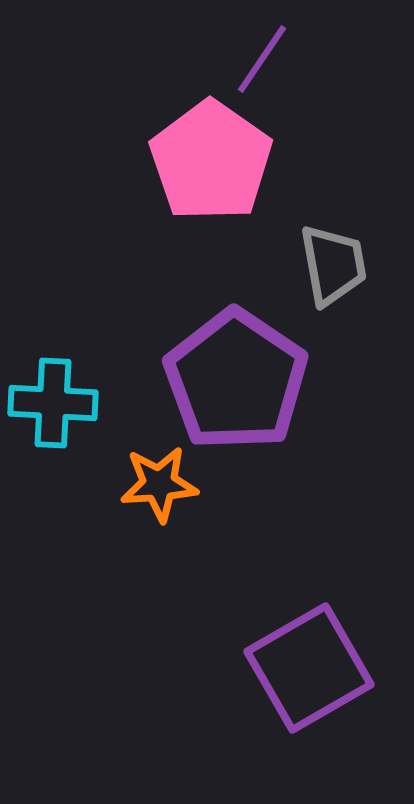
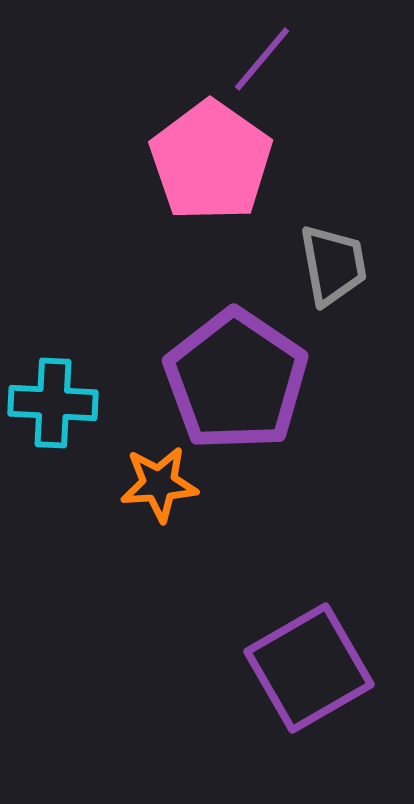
purple line: rotated 6 degrees clockwise
